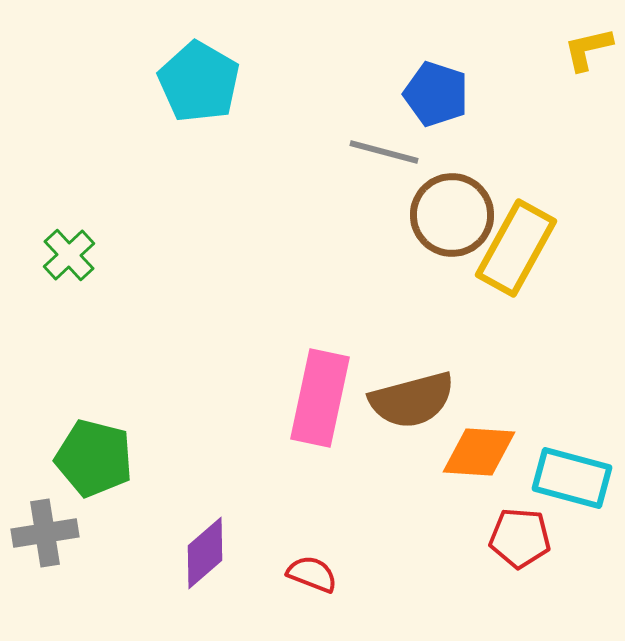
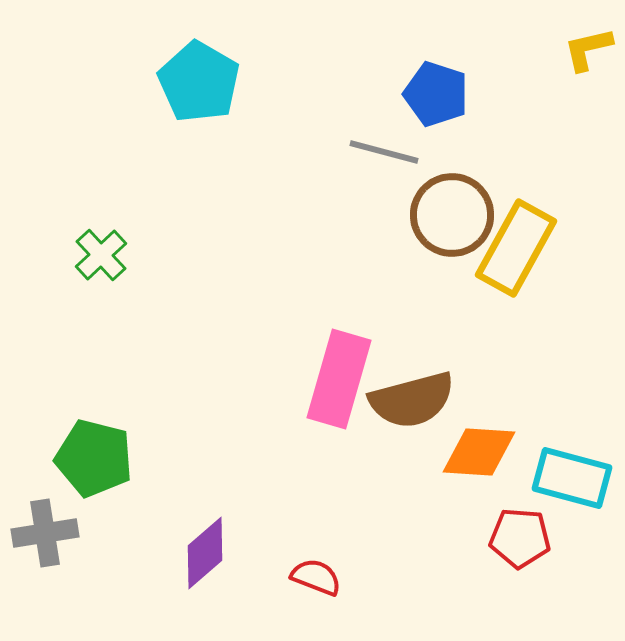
green cross: moved 32 px right
pink rectangle: moved 19 px right, 19 px up; rotated 4 degrees clockwise
red semicircle: moved 4 px right, 3 px down
